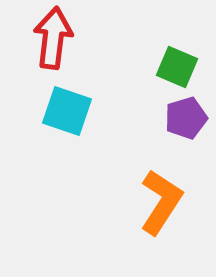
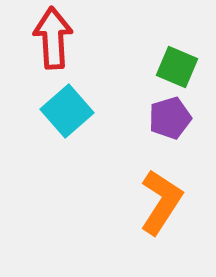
red arrow: rotated 10 degrees counterclockwise
cyan square: rotated 30 degrees clockwise
purple pentagon: moved 16 px left
